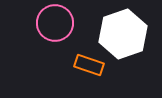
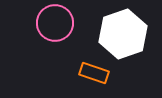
orange rectangle: moved 5 px right, 8 px down
